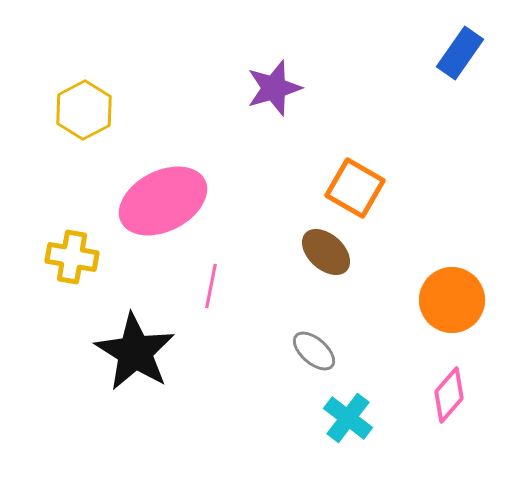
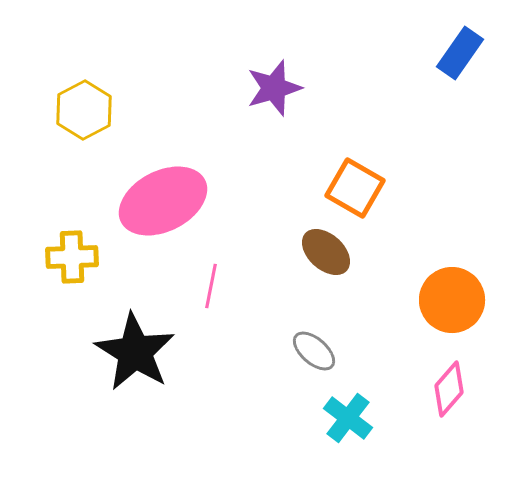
yellow cross: rotated 12 degrees counterclockwise
pink diamond: moved 6 px up
